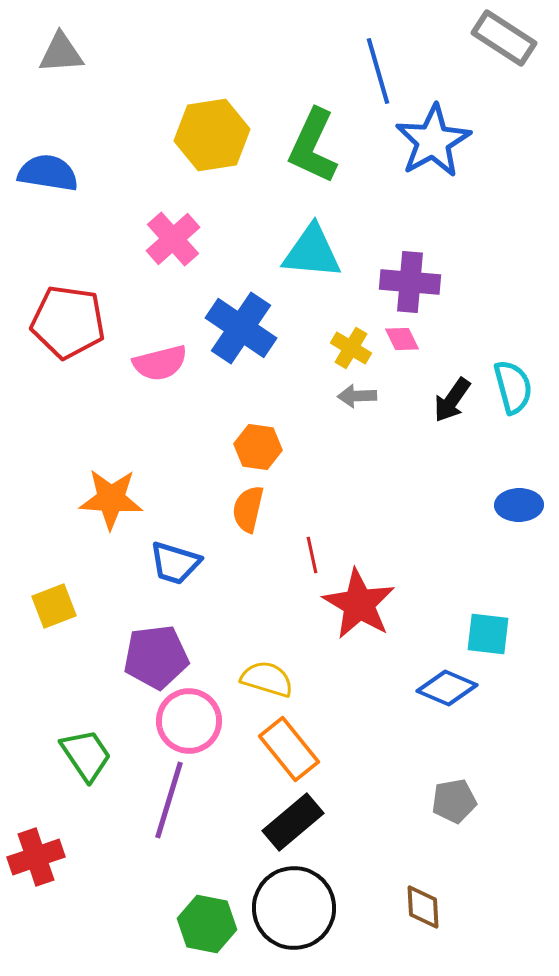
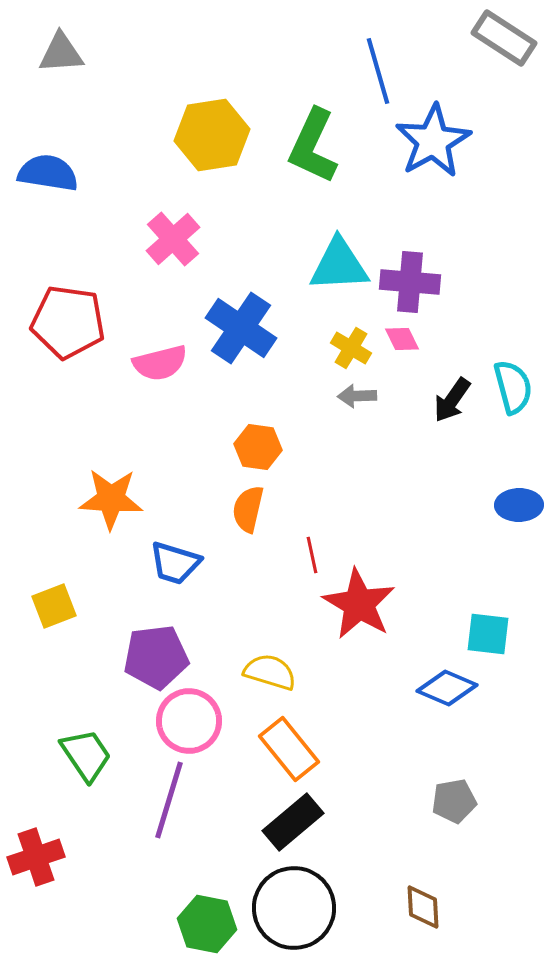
cyan triangle: moved 27 px right, 13 px down; rotated 8 degrees counterclockwise
yellow semicircle: moved 3 px right, 7 px up
